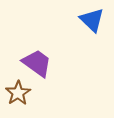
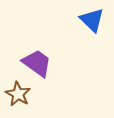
brown star: moved 1 px down; rotated 10 degrees counterclockwise
